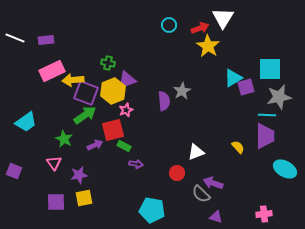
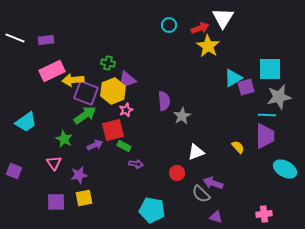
gray star at (182, 91): moved 25 px down
